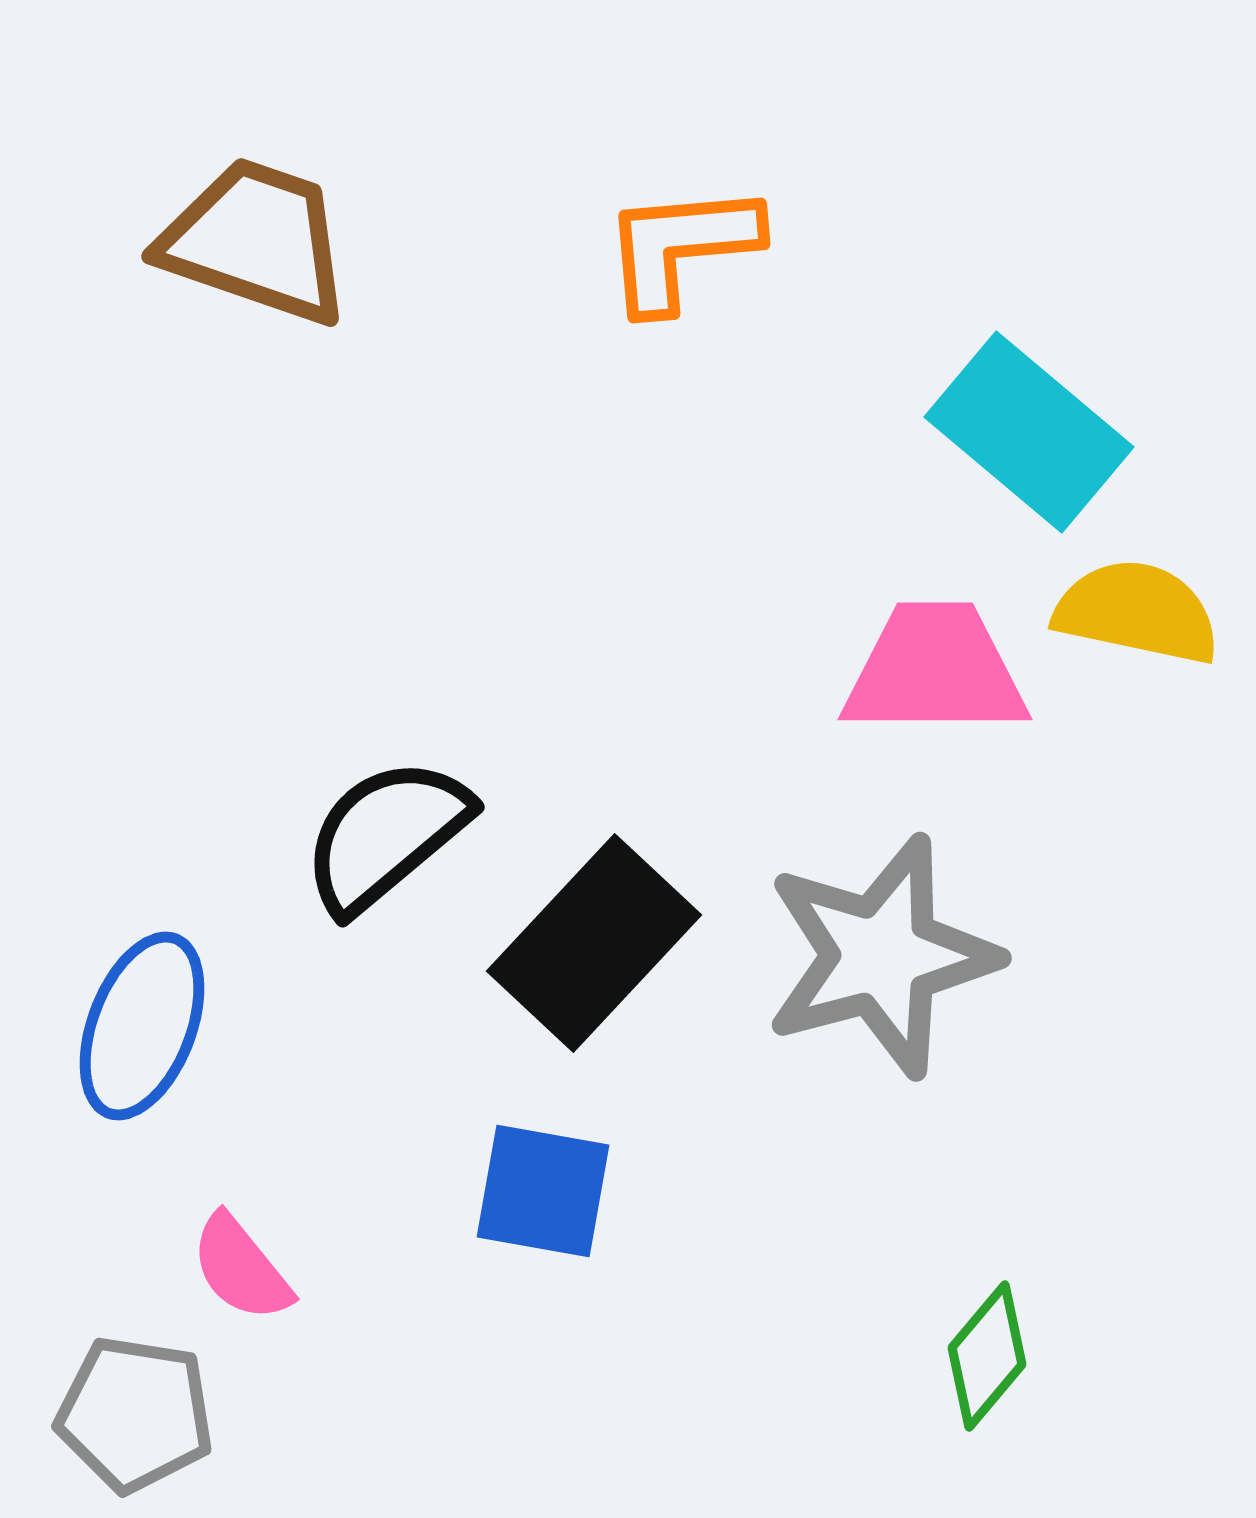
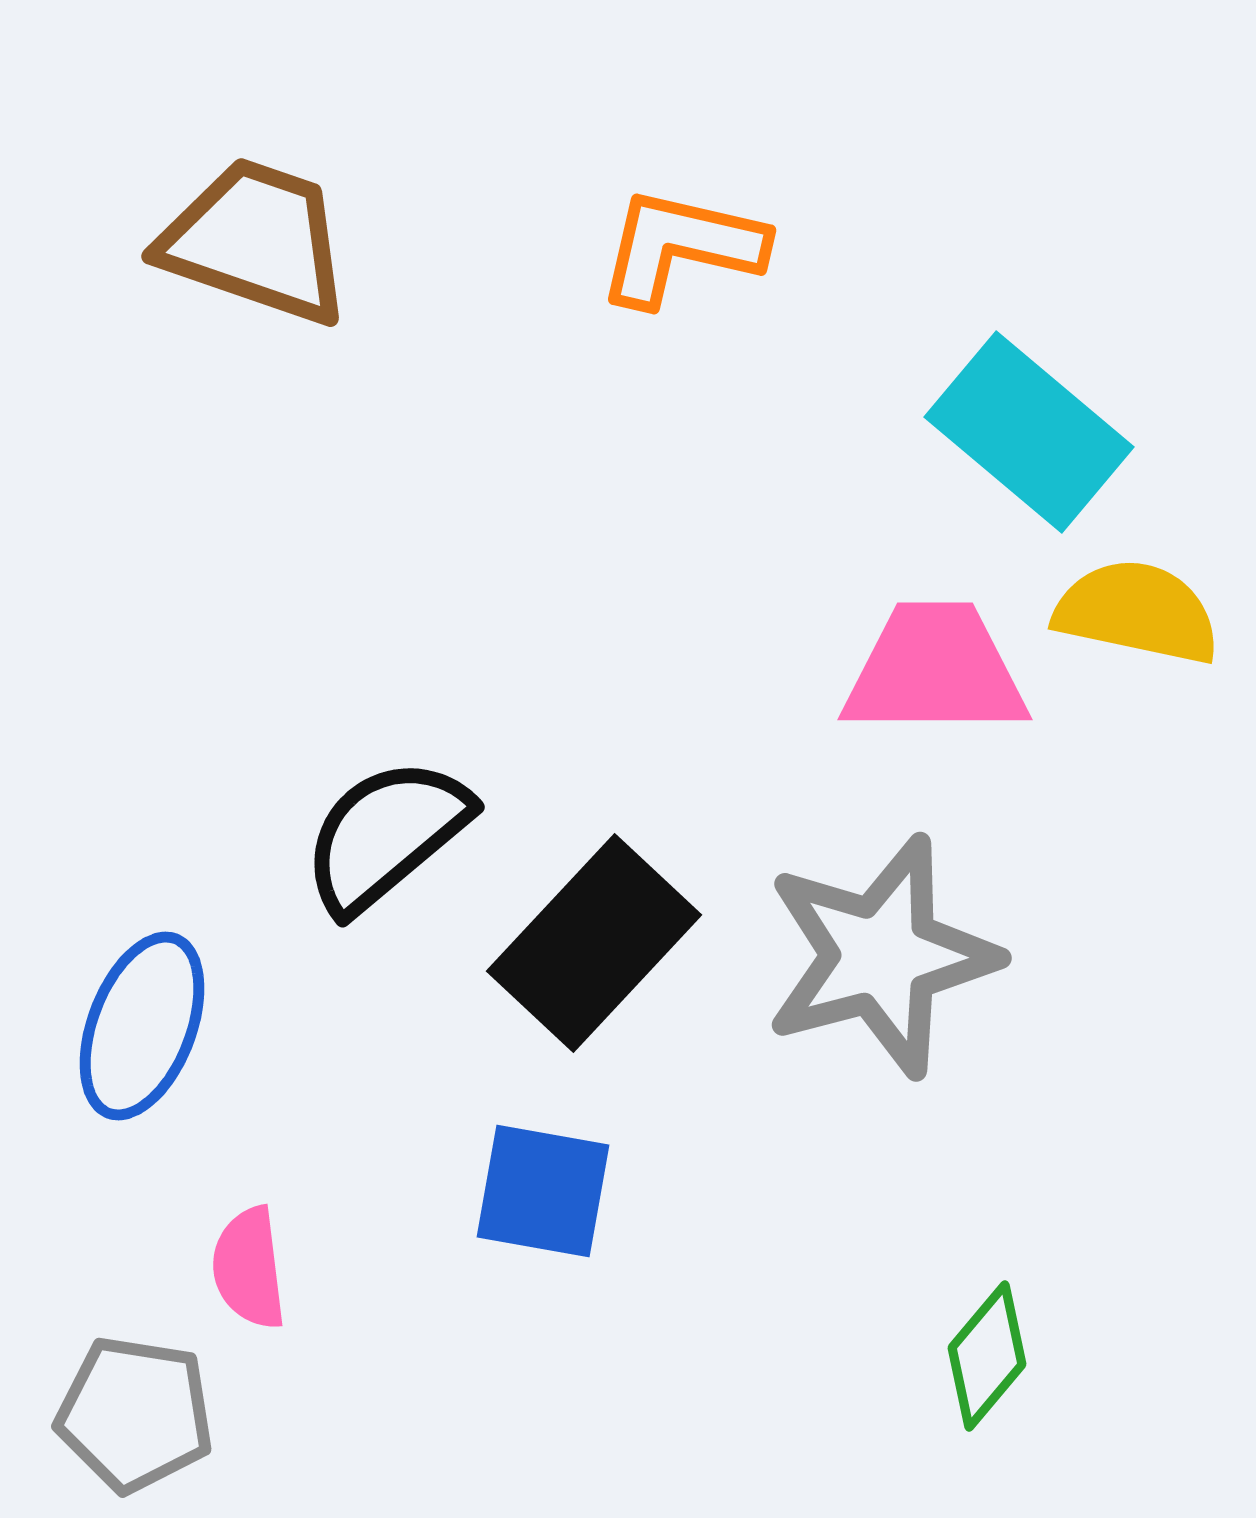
orange L-shape: rotated 18 degrees clockwise
pink semicircle: moved 8 px right; rotated 32 degrees clockwise
